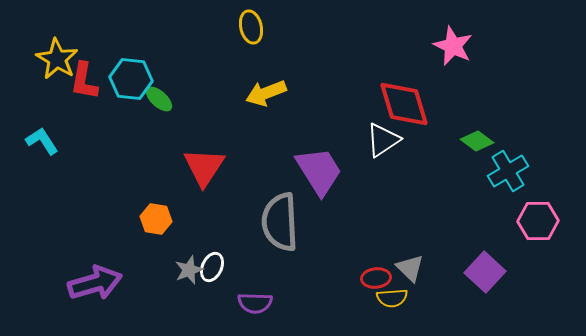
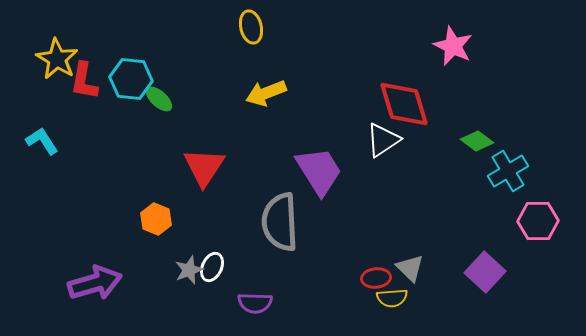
orange hexagon: rotated 12 degrees clockwise
